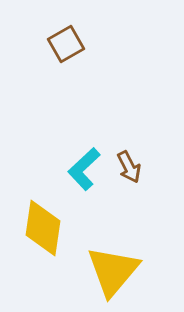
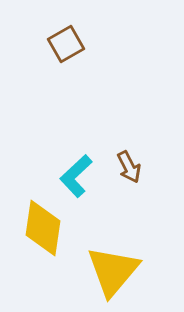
cyan L-shape: moved 8 px left, 7 px down
